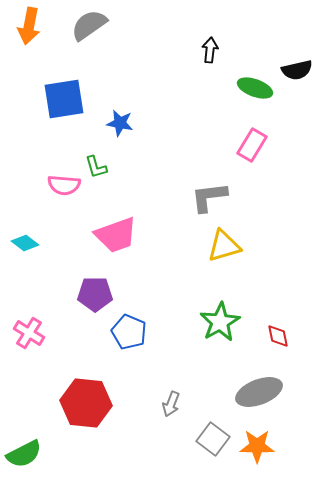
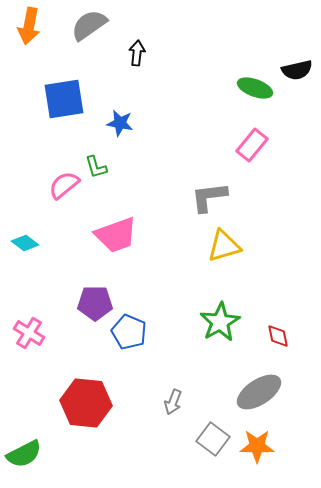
black arrow: moved 73 px left, 3 px down
pink rectangle: rotated 8 degrees clockwise
pink semicircle: rotated 136 degrees clockwise
purple pentagon: moved 9 px down
gray ellipse: rotated 12 degrees counterclockwise
gray arrow: moved 2 px right, 2 px up
